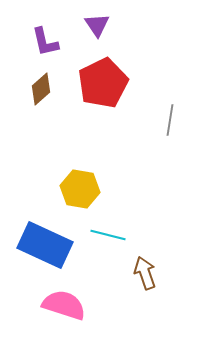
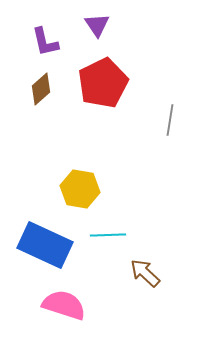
cyan line: rotated 16 degrees counterclockwise
brown arrow: rotated 28 degrees counterclockwise
